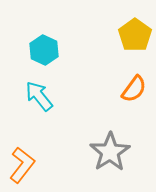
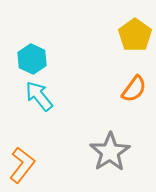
cyan hexagon: moved 12 px left, 9 px down
